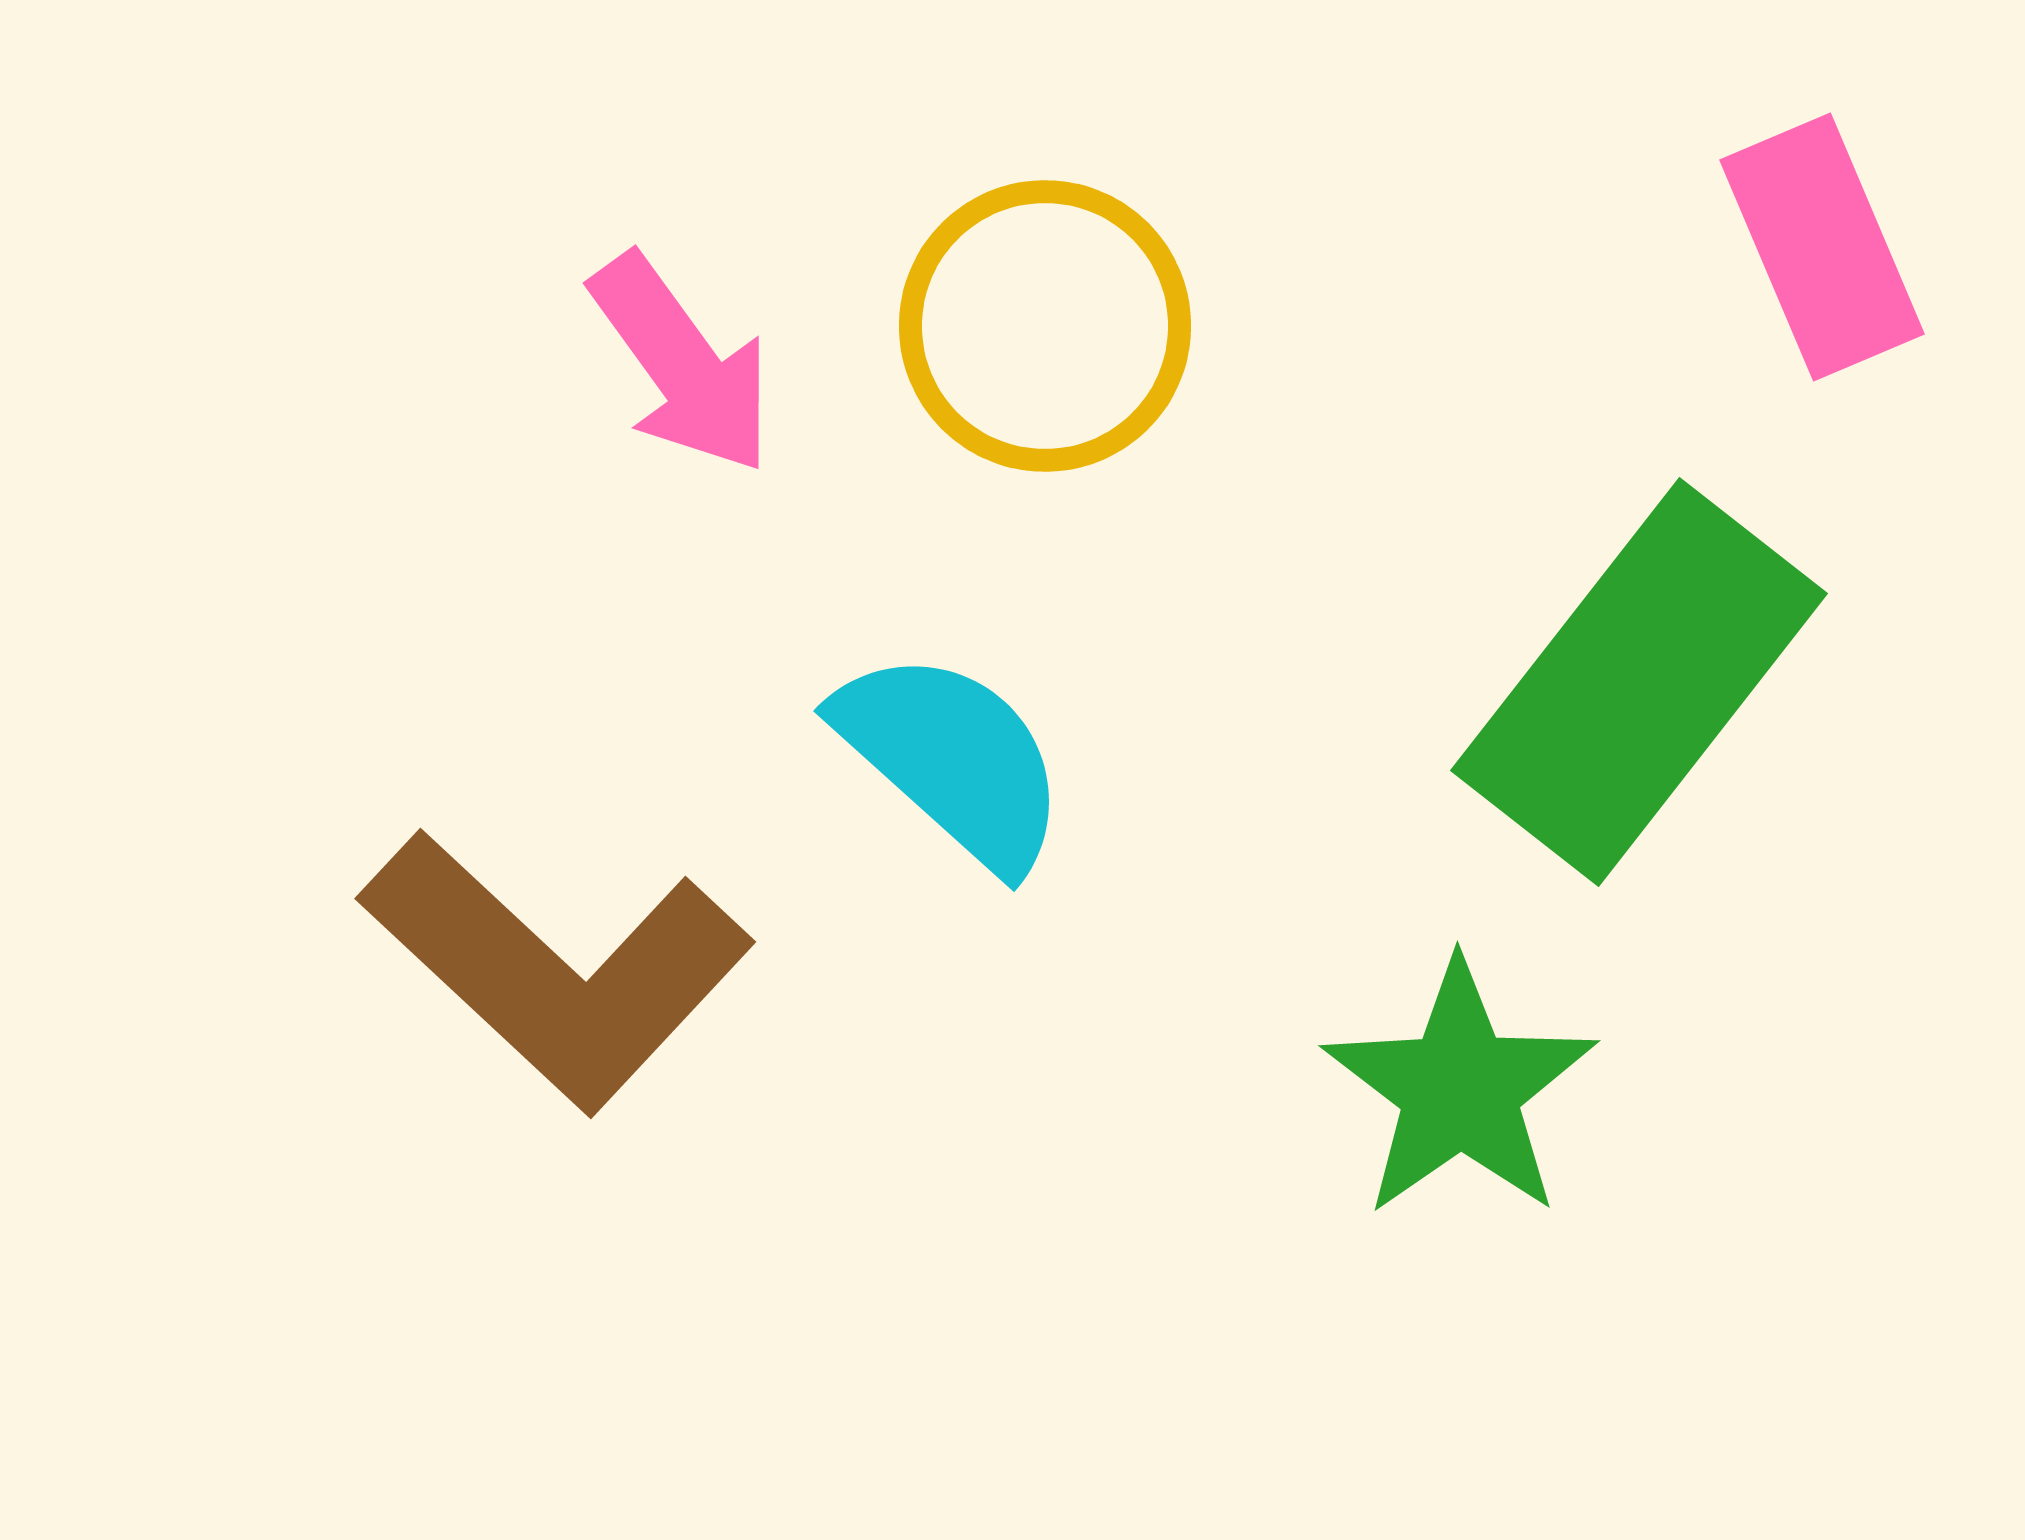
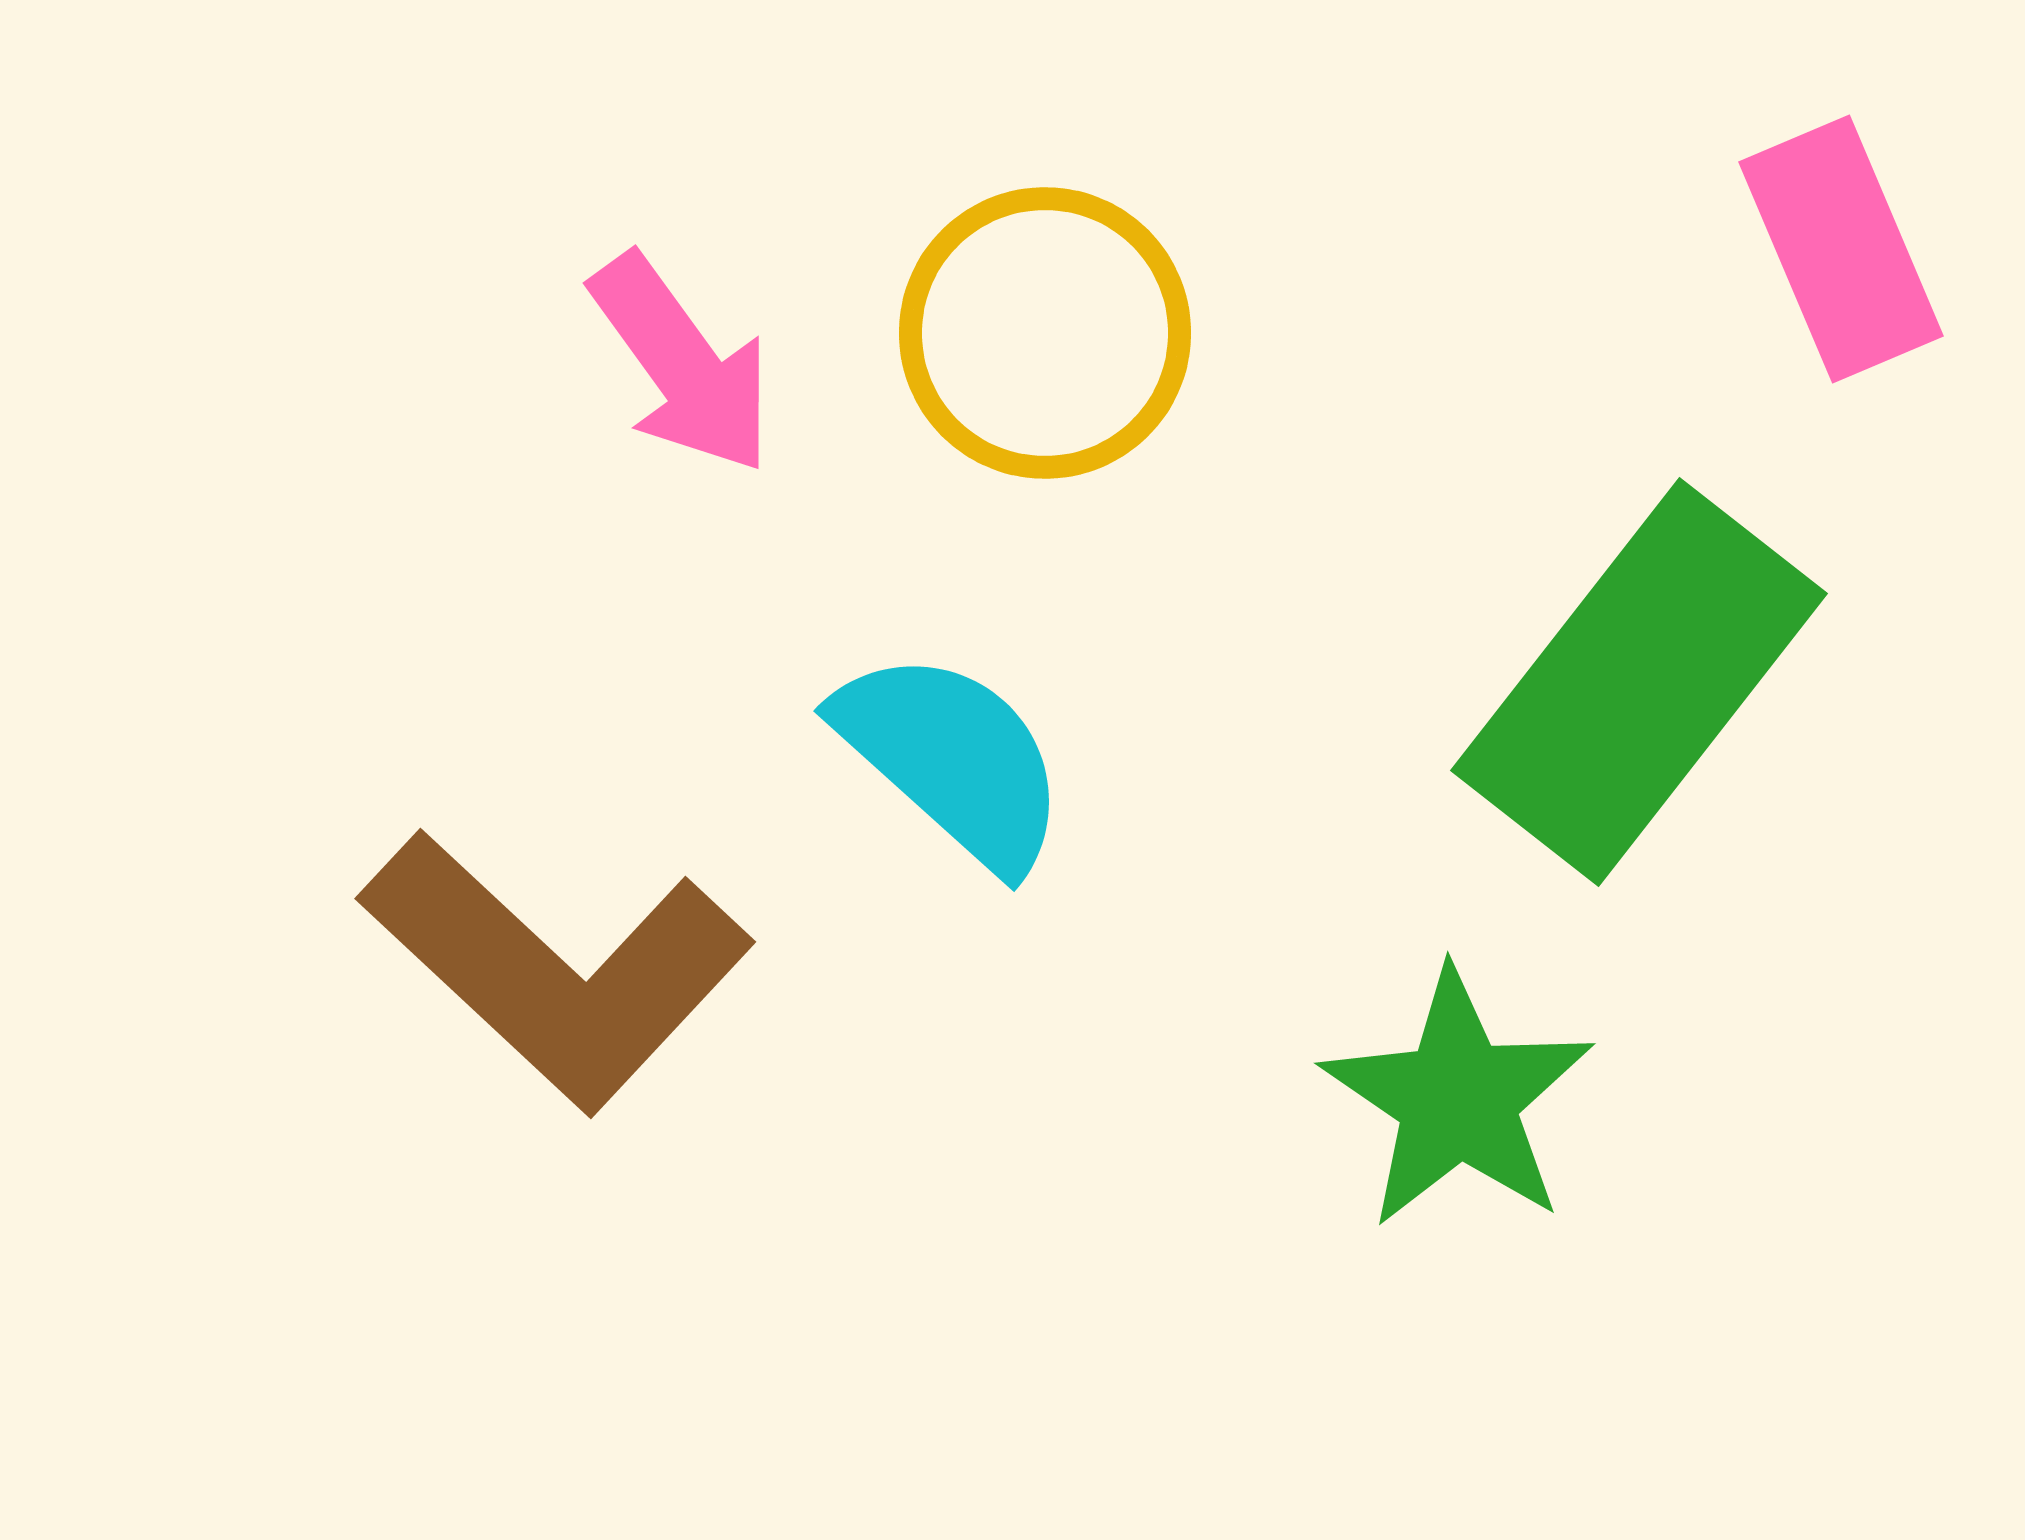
pink rectangle: moved 19 px right, 2 px down
yellow circle: moved 7 px down
green star: moved 2 px left, 10 px down; rotated 3 degrees counterclockwise
